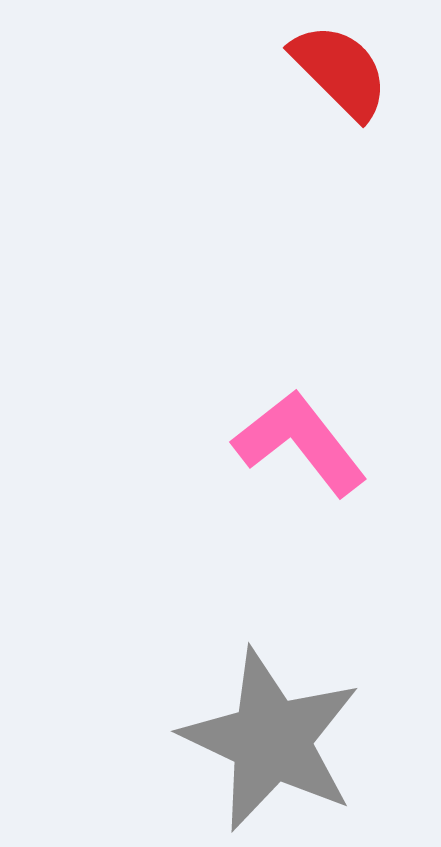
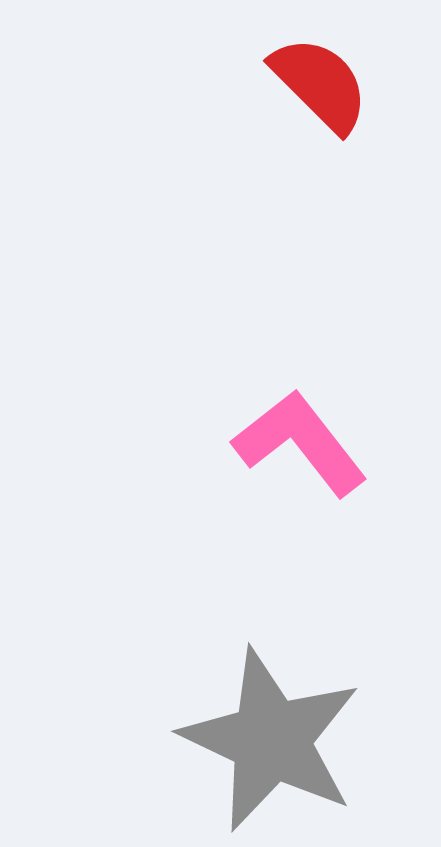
red semicircle: moved 20 px left, 13 px down
